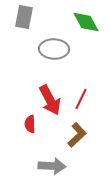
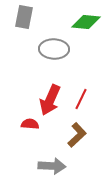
green diamond: rotated 56 degrees counterclockwise
red arrow: rotated 52 degrees clockwise
red semicircle: rotated 96 degrees clockwise
